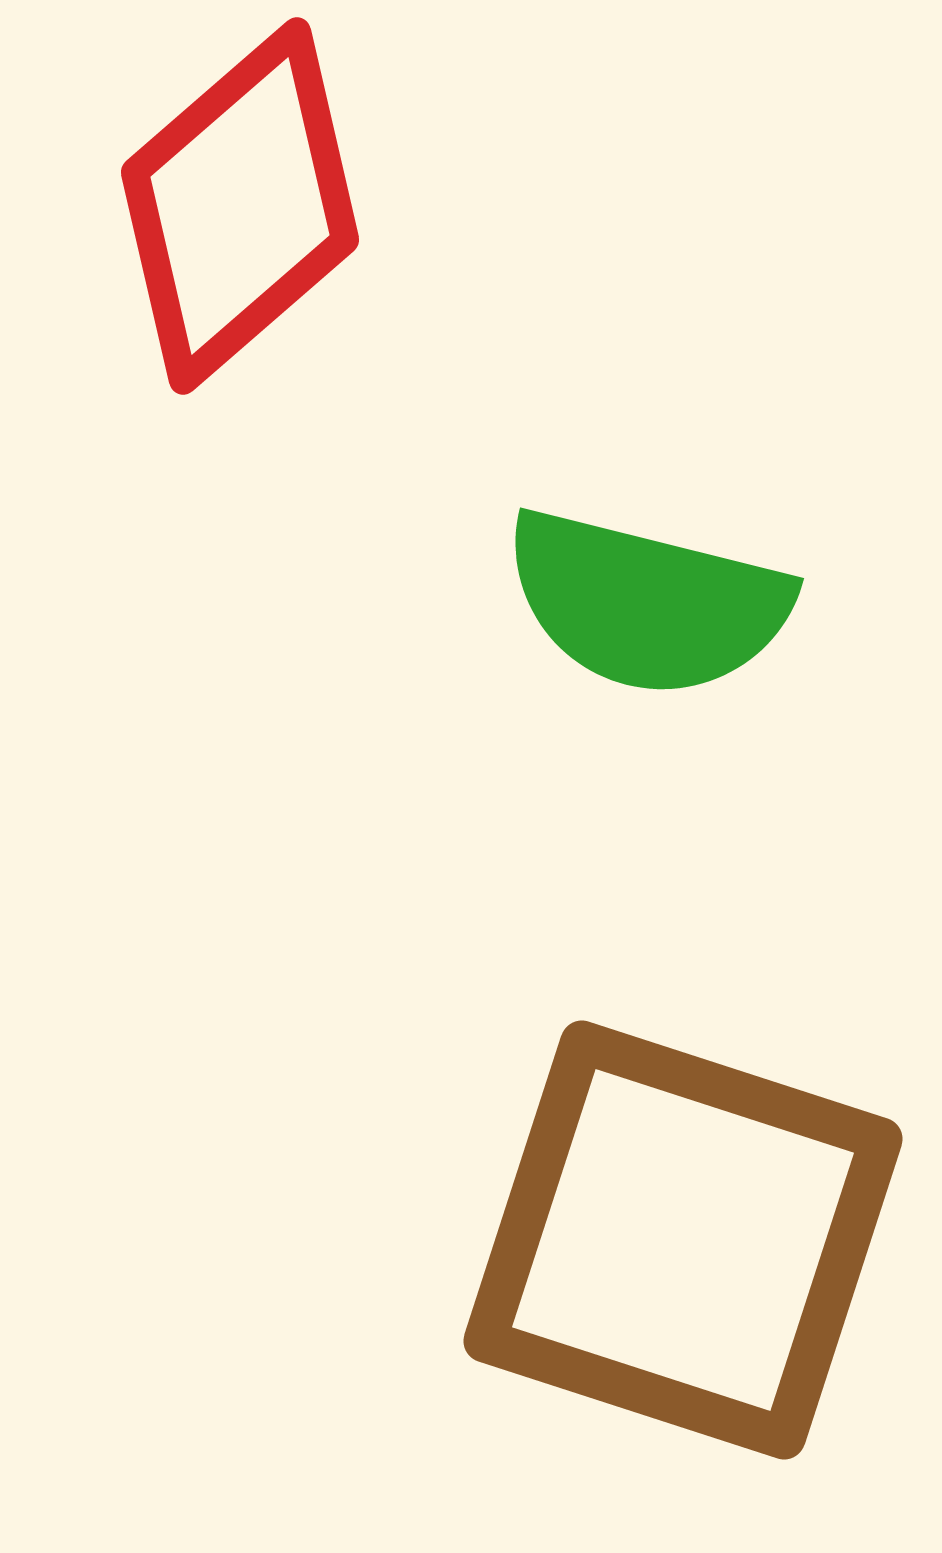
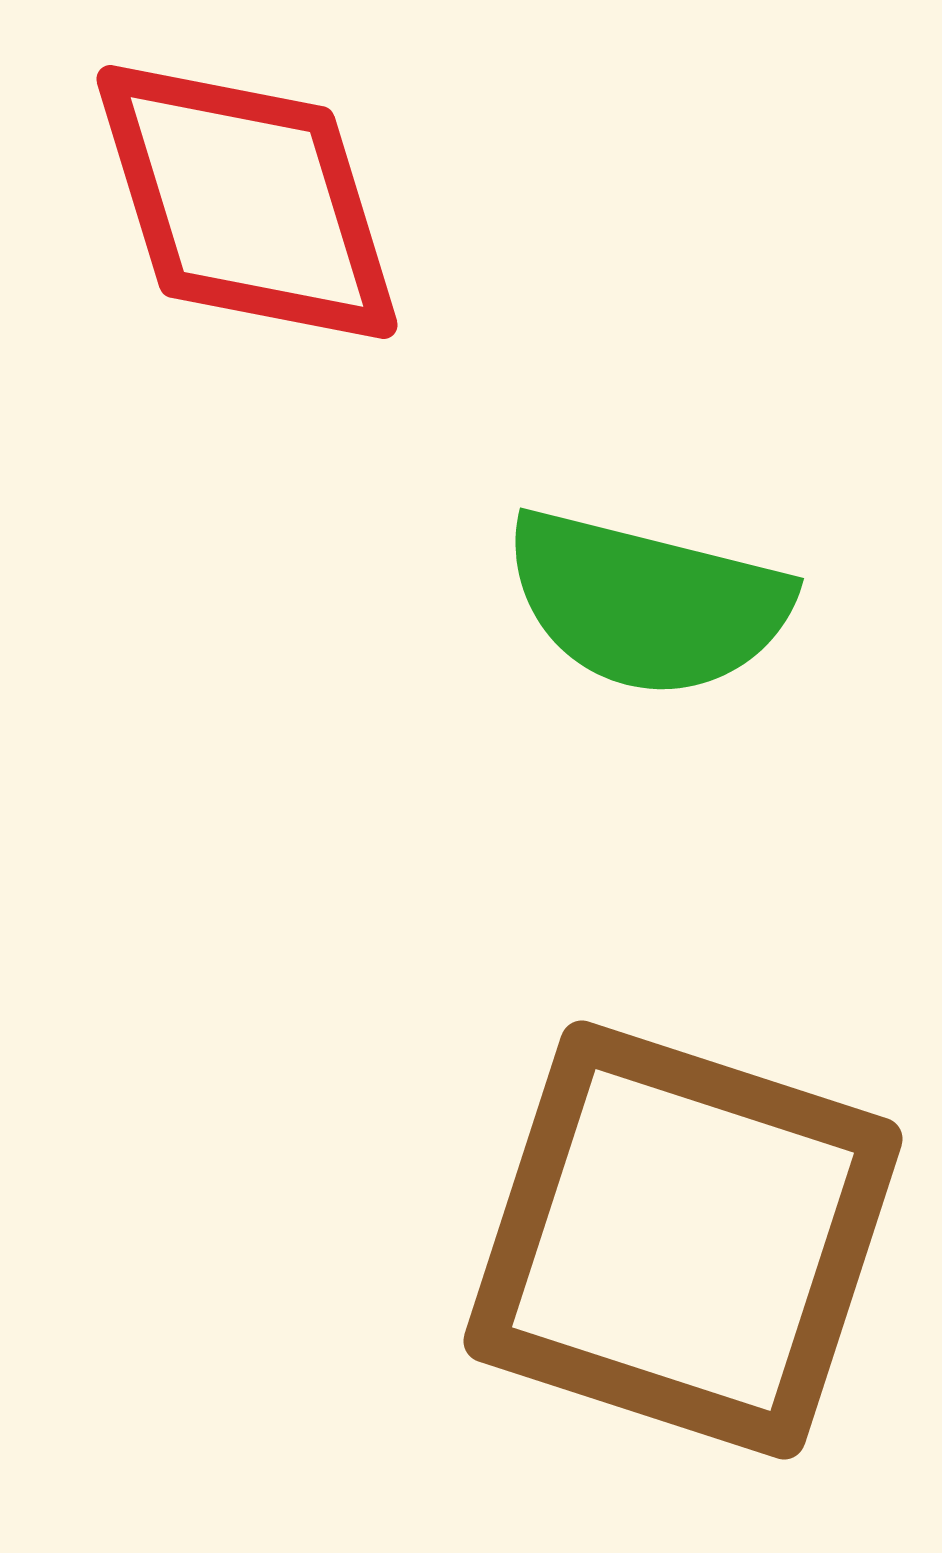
red diamond: moved 7 px right, 4 px up; rotated 66 degrees counterclockwise
